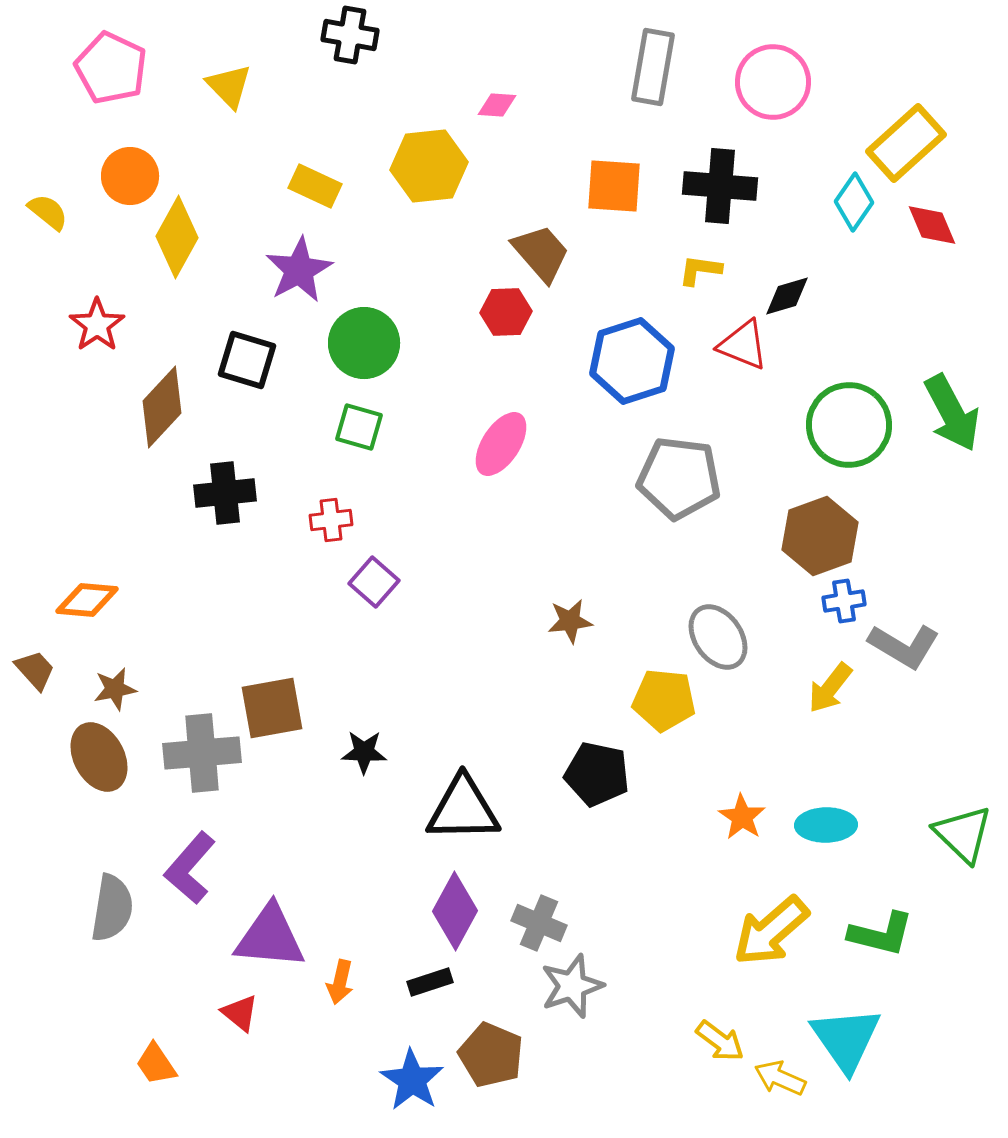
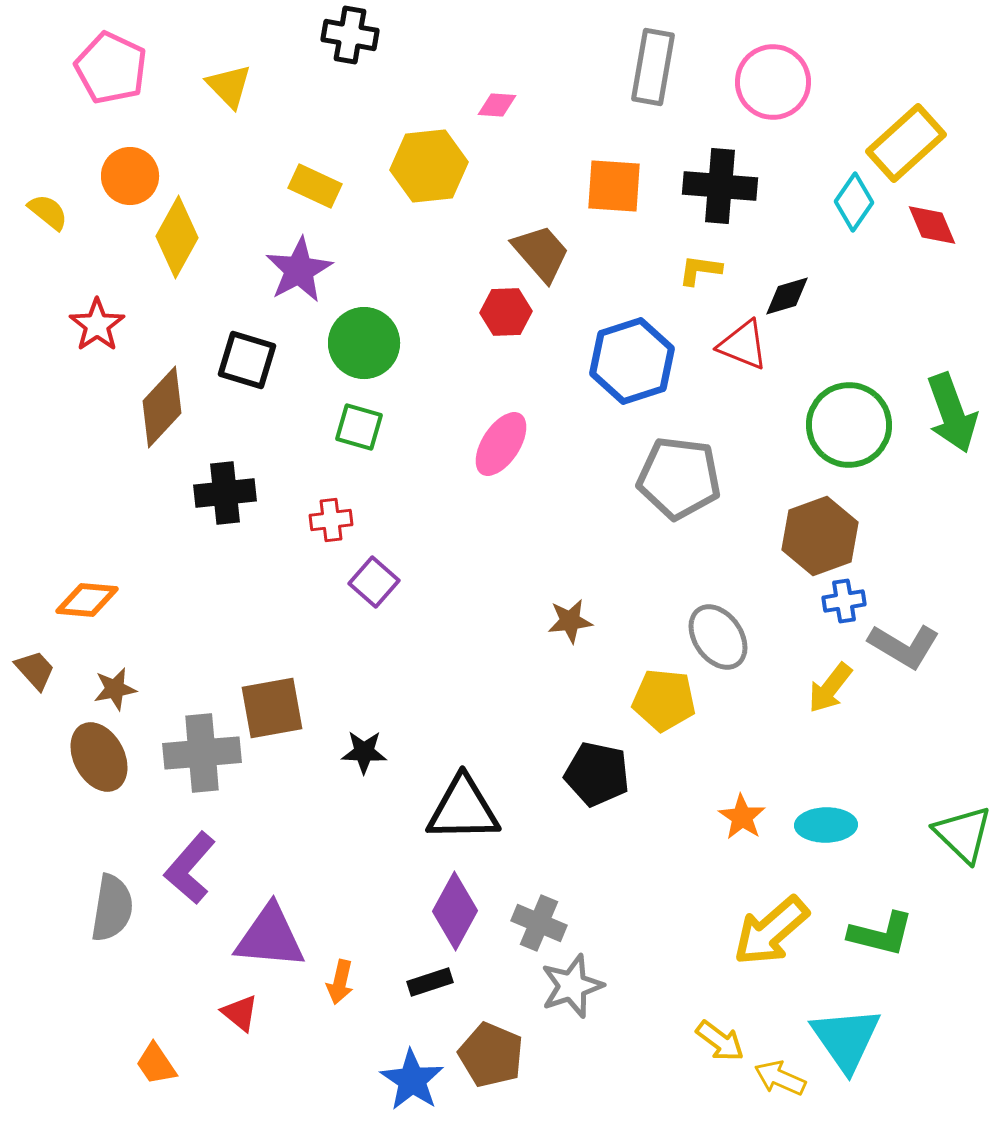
green arrow at (952, 413): rotated 8 degrees clockwise
